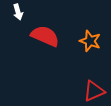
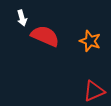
white arrow: moved 4 px right, 6 px down
